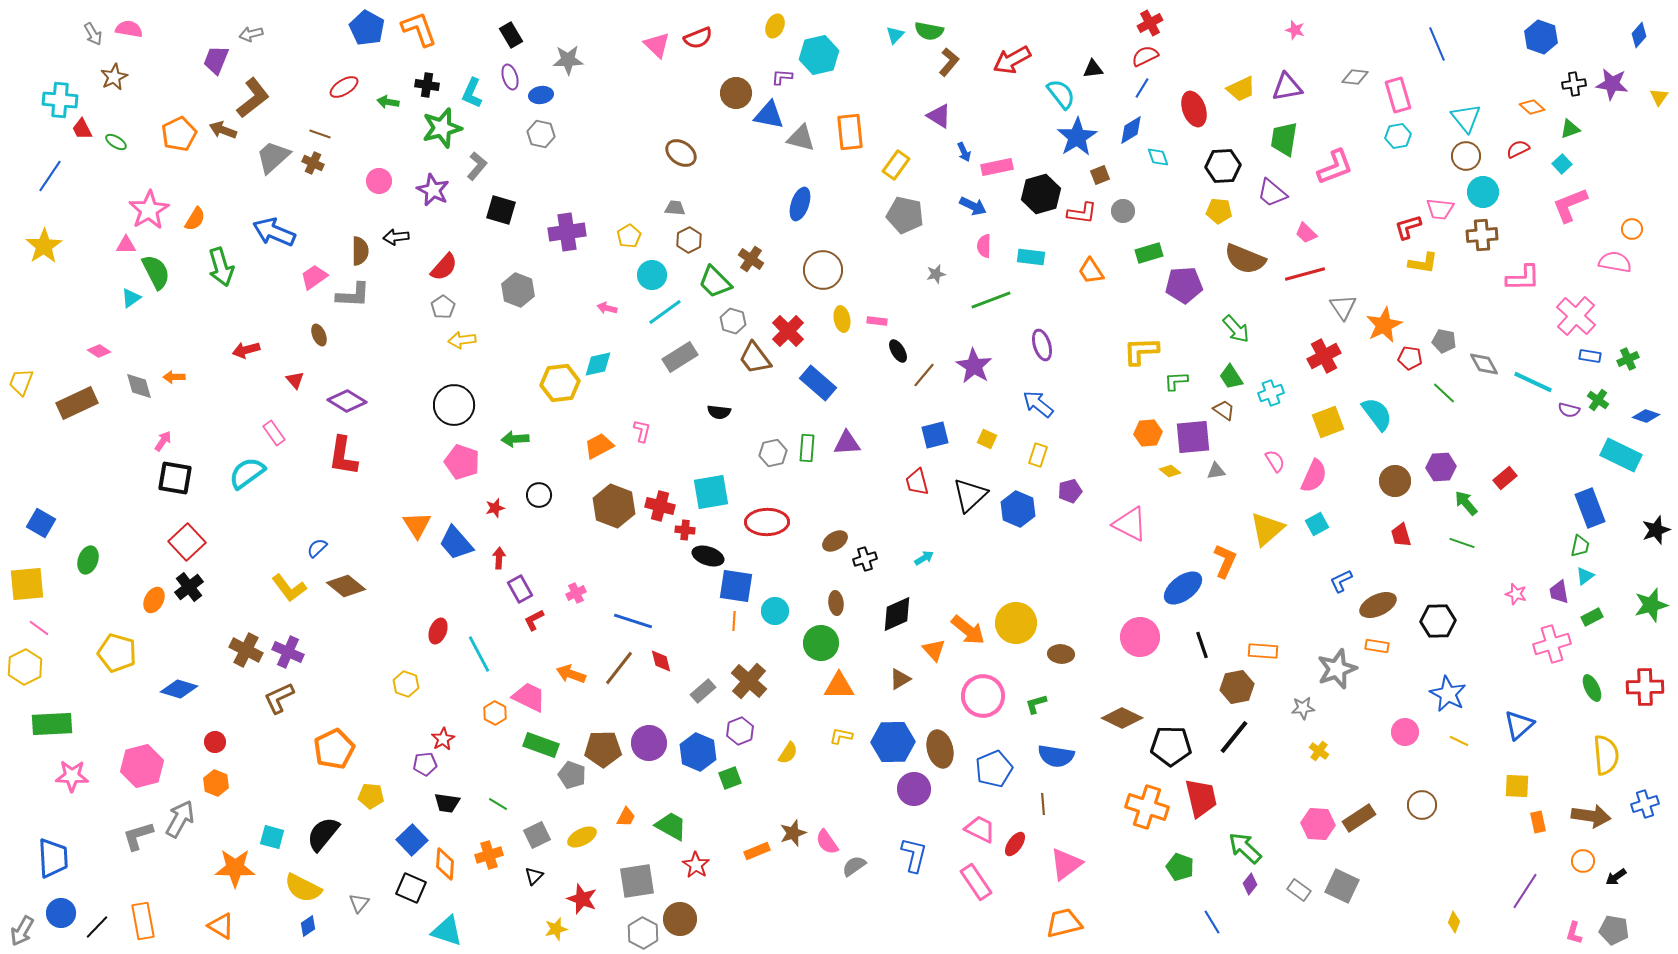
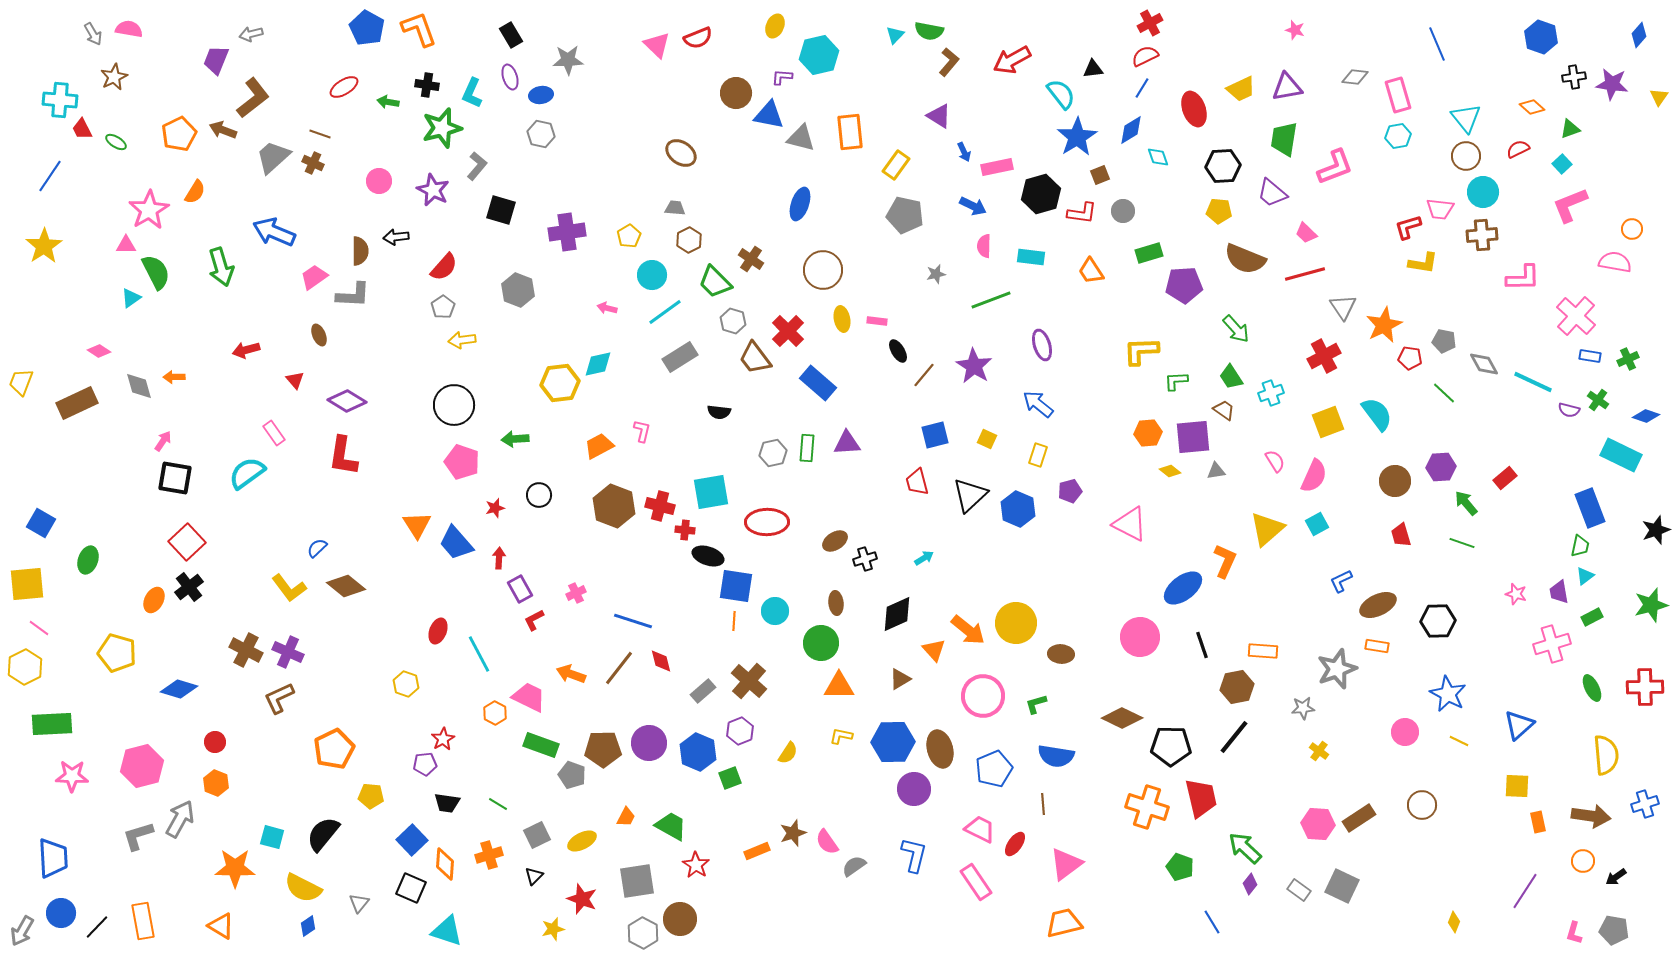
black cross at (1574, 84): moved 7 px up
orange semicircle at (195, 219): moved 27 px up
yellow ellipse at (582, 837): moved 4 px down
yellow star at (556, 929): moved 3 px left
